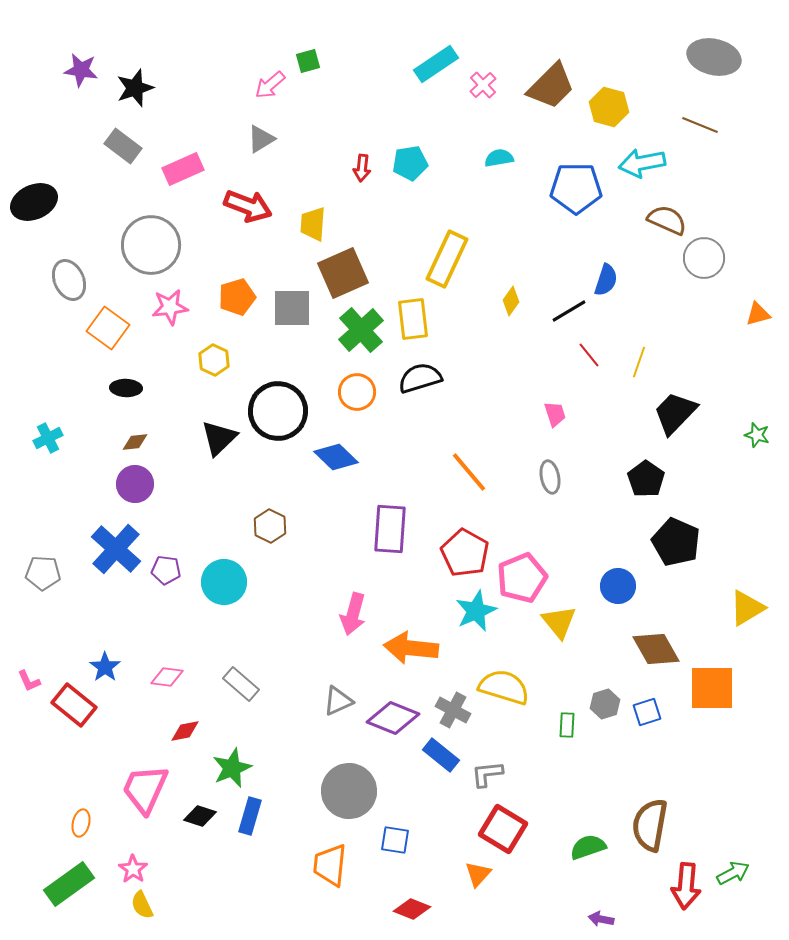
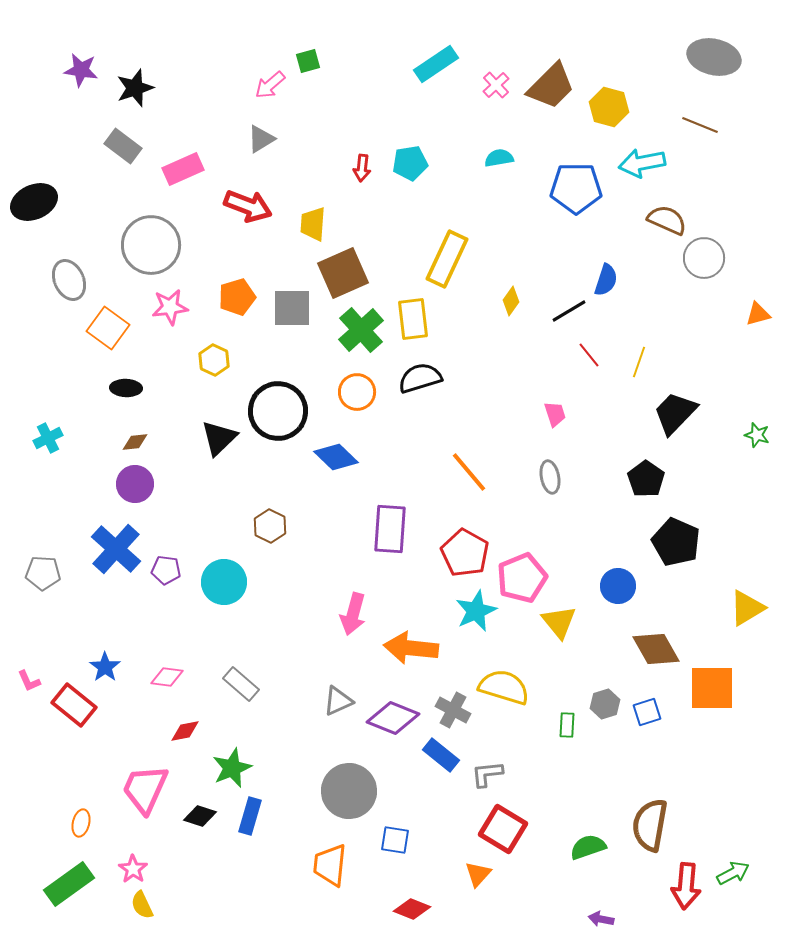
pink cross at (483, 85): moved 13 px right
